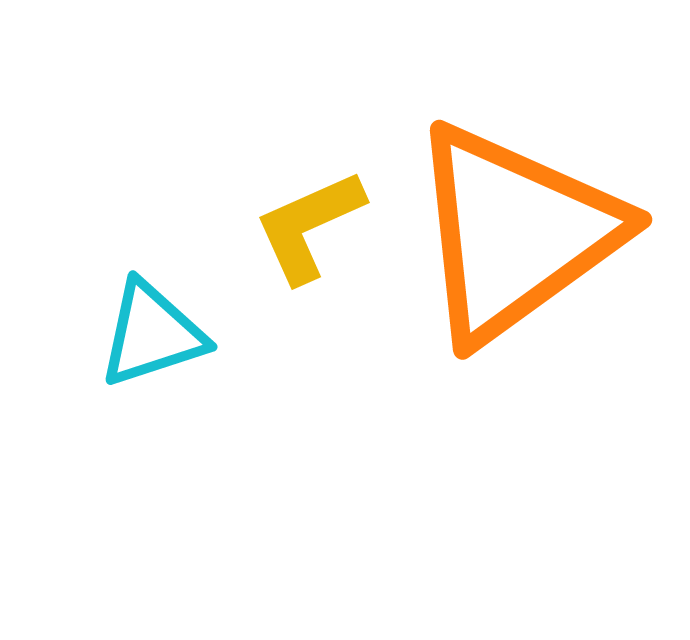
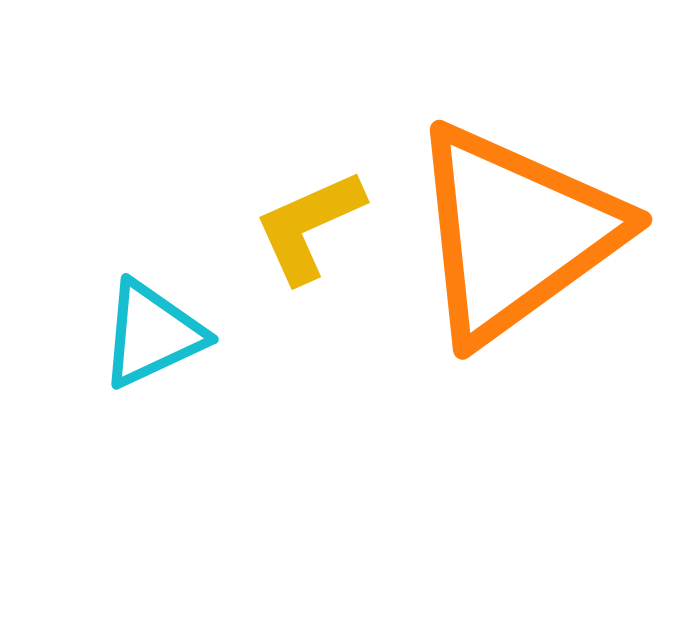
cyan triangle: rotated 7 degrees counterclockwise
